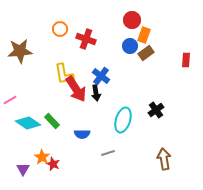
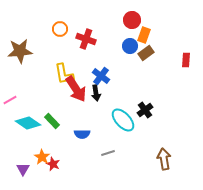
black cross: moved 11 px left
cyan ellipse: rotated 60 degrees counterclockwise
